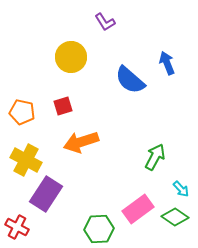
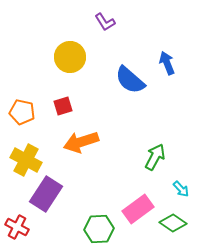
yellow circle: moved 1 px left
green diamond: moved 2 px left, 6 px down
